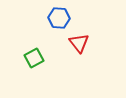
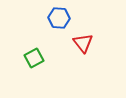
red triangle: moved 4 px right
